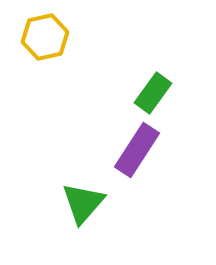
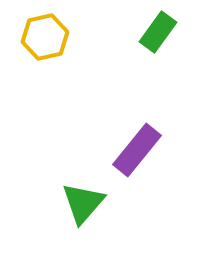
green rectangle: moved 5 px right, 61 px up
purple rectangle: rotated 6 degrees clockwise
